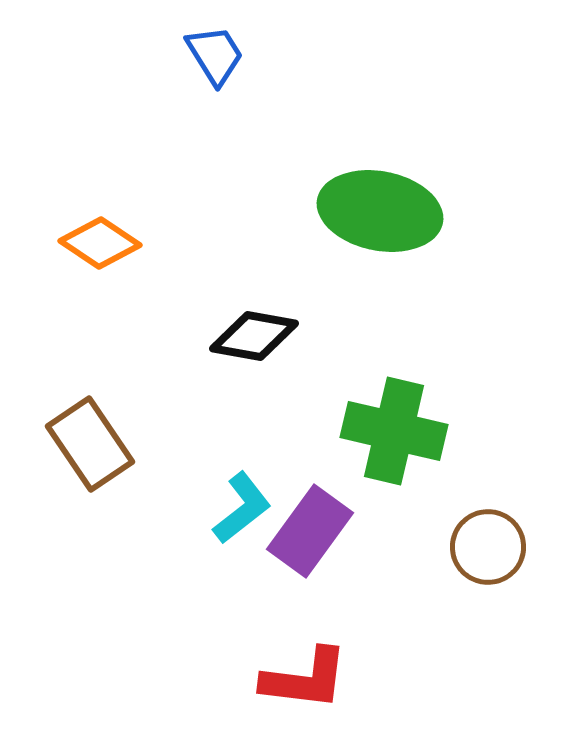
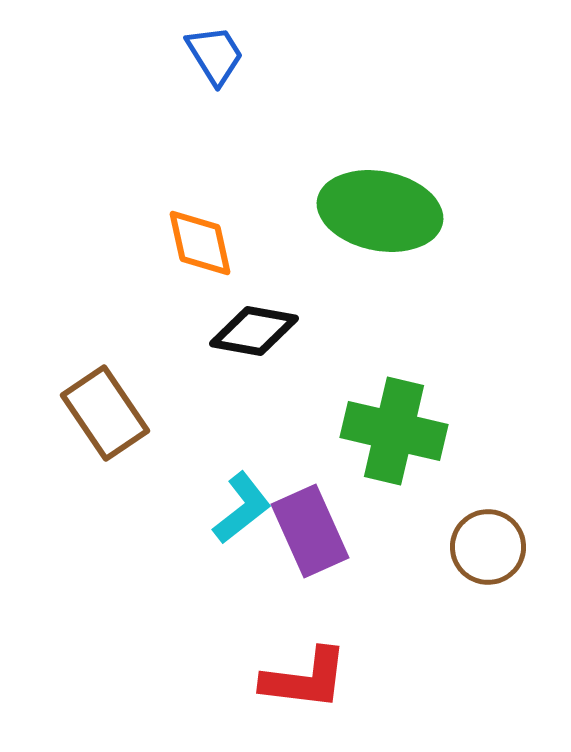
orange diamond: moved 100 px right; rotated 44 degrees clockwise
black diamond: moved 5 px up
brown rectangle: moved 15 px right, 31 px up
purple rectangle: rotated 60 degrees counterclockwise
